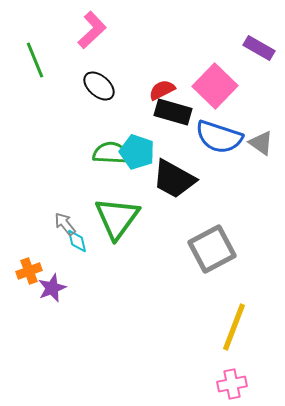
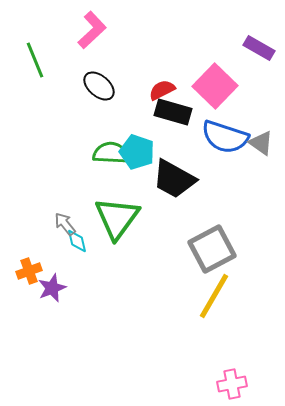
blue semicircle: moved 6 px right
yellow line: moved 20 px left, 31 px up; rotated 9 degrees clockwise
